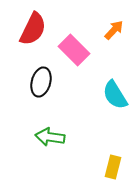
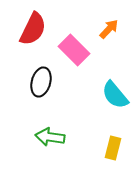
orange arrow: moved 5 px left, 1 px up
cyan semicircle: rotated 8 degrees counterclockwise
yellow rectangle: moved 19 px up
